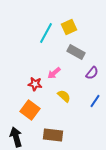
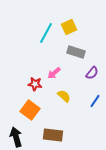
gray rectangle: rotated 12 degrees counterclockwise
